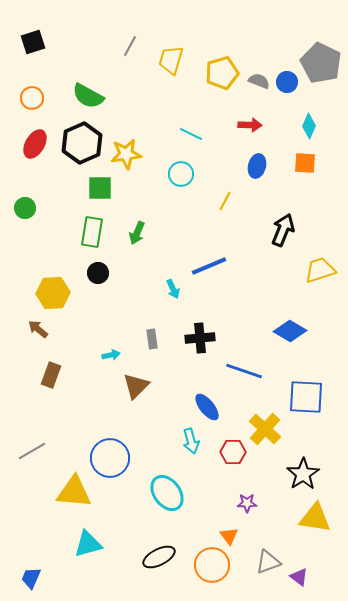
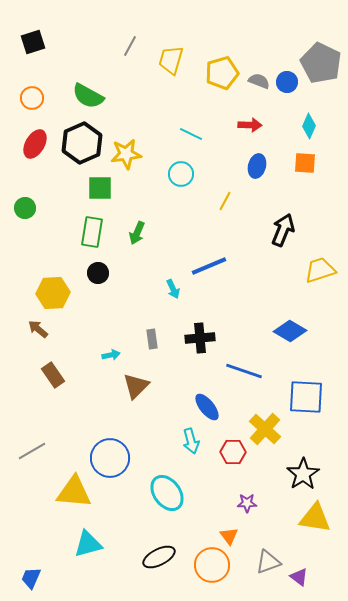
brown rectangle at (51, 375): moved 2 px right; rotated 55 degrees counterclockwise
